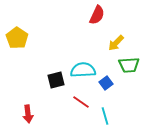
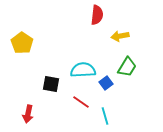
red semicircle: rotated 18 degrees counterclockwise
yellow pentagon: moved 5 px right, 5 px down
yellow arrow: moved 4 px right, 7 px up; rotated 36 degrees clockwise
green trapezoid: moved 2 px left, 2 px down; rotated 55 degrees counterclockwise
black square: moved 5 px left, 4 px down; rotated 24 degrees clockwise
red arrow: rotated 18 degrees clockwise
